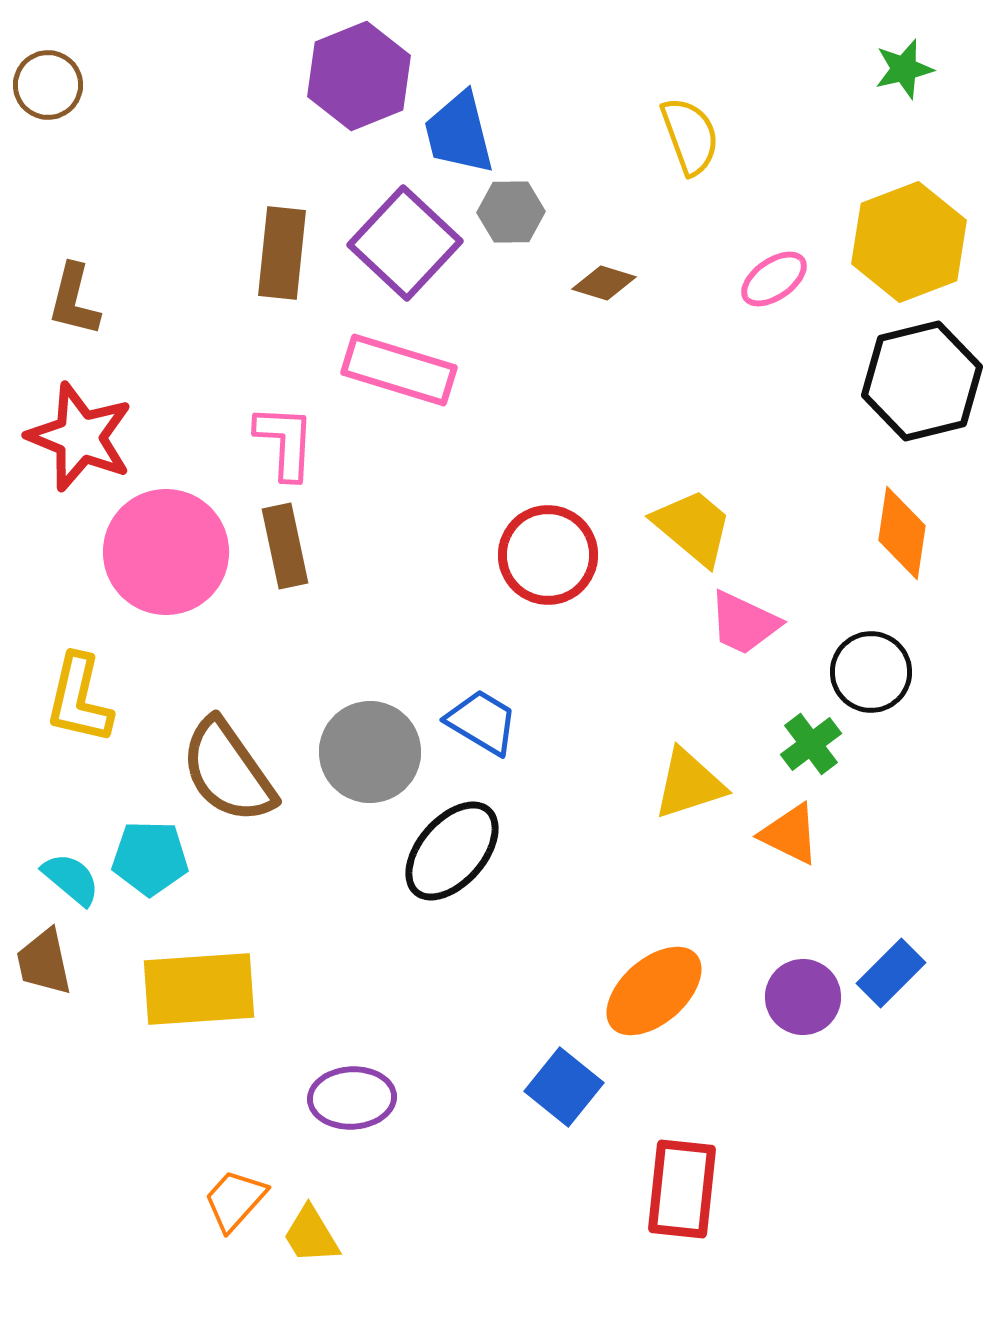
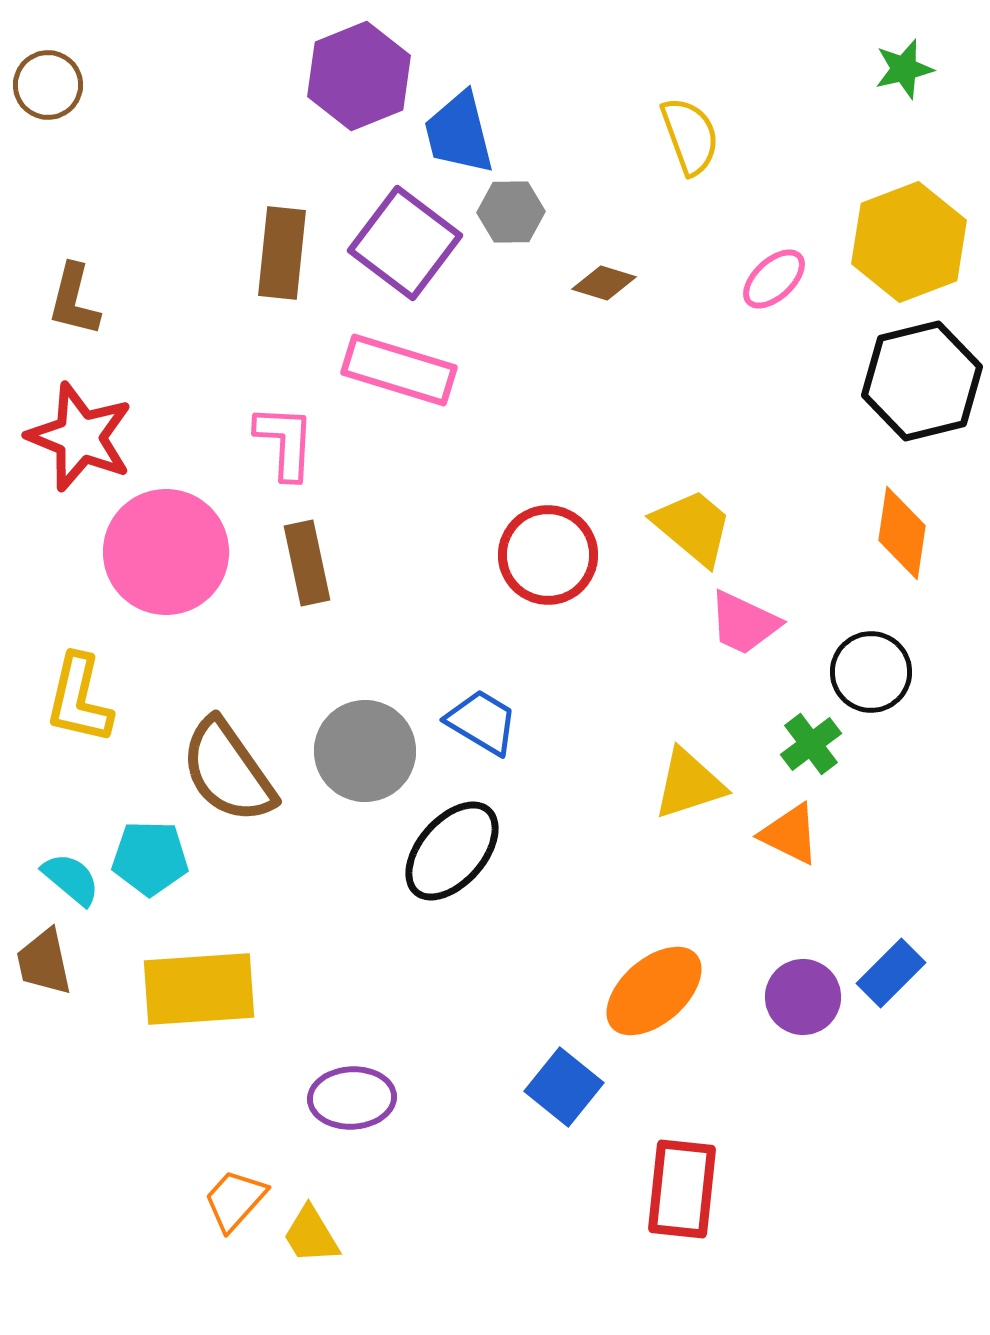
purple square at (405, 243): rotated 6 degrees counterclockwise
pink ellipse at (774, 279): rotated 8 degrees counterclockwise
brown rectangle at (285, 546): moved 22 px right, 17 px down
gray circle at (370, 752): moved 5 px left, 1 px up
